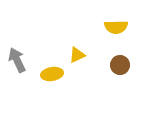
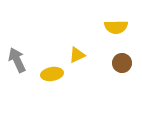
brown circle: moved 2 px right, 2 px up
